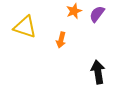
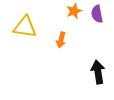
purple semicircle: rotated 48 degrees counterclockwise
yellow triangle: rotated 10 degrees counterclockwise
